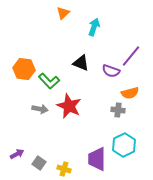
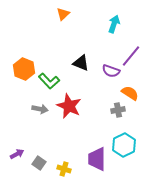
orange triangle: moved 1 px down
cyan arrow: moved 20 px right, 3 px up
orange hexagon: rotated 15 degrees clockwise
orange semicircle: rotated 132 degrees counterclockwise
gray cross: rotated 16 degrees counterclockwise
